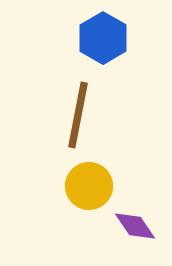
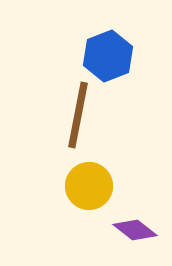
blue hexagon: moved 5 px right, 18 px down; rotated 9 degrees clockwise
purple diamond: moved 4 px down; rotated 18 degrees counterclockwise
